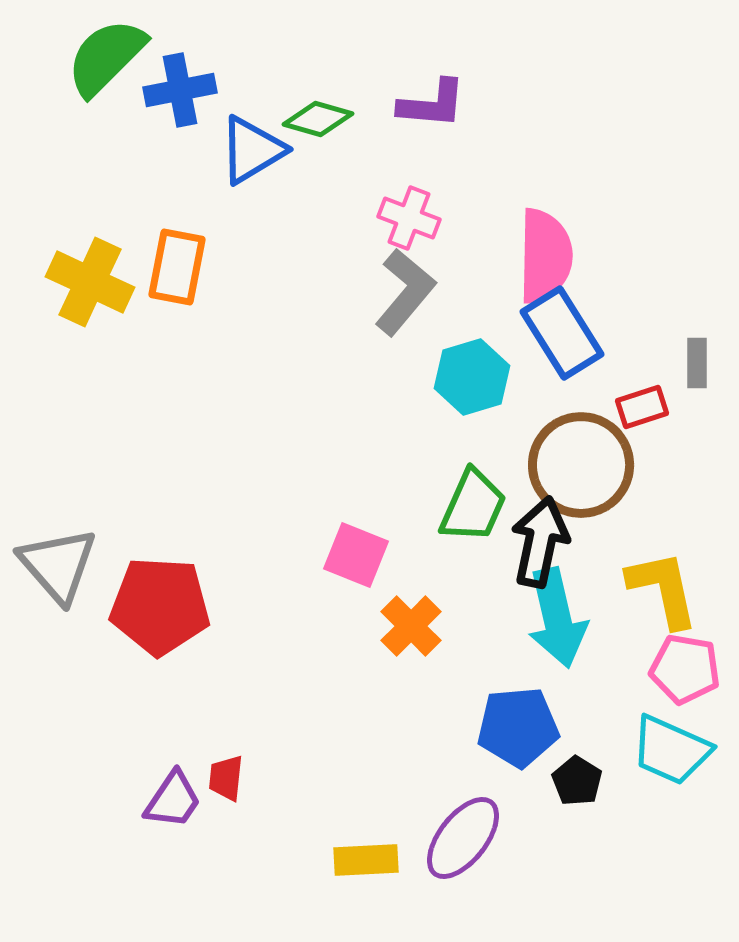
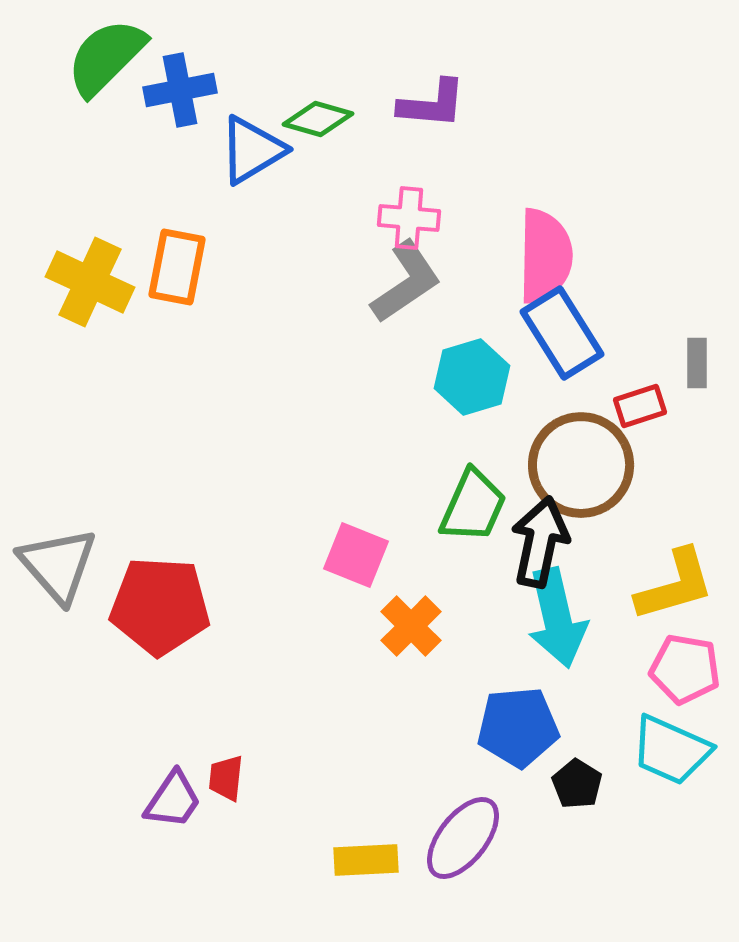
pink cross: rotated 16 degrees counterclockwise
gray L-shape: moved 1 px right, 10 px up; rotated 16 degrees clockwise
red rectangle: moved 2 px left, 1 px up
yellow L-shape: moved 12 px right, 4 px up; rotated 86 degrees clockwise
black pentagon: moved 3 px down
